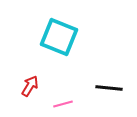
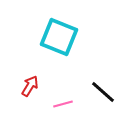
black line: moved 6 px left, 4 px down; rotated 36 degrees clockwise
